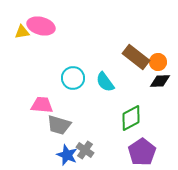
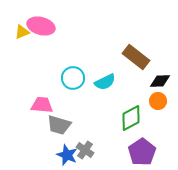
yellow triangle: rotated 14 degrees counterclockwise
orange circle: moved 39 px down
cyan semicircle: rotated 80 degrees counterclockwise
